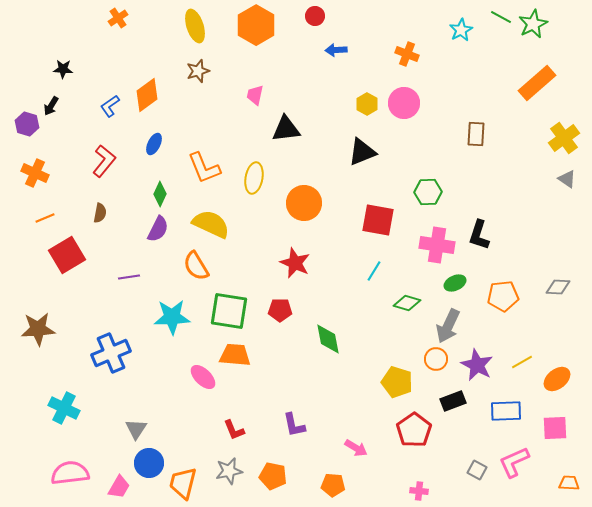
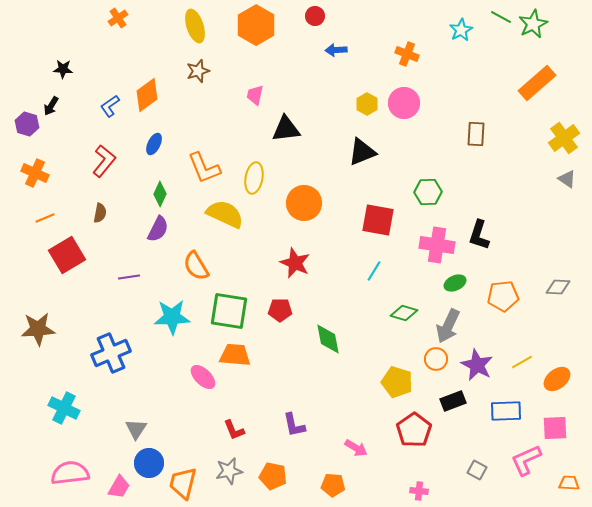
yellow semicircle at (211, 224): moved 14 px right, 10 px up
green diamond at (407, 303): moved 3 px left, 10 px down
pink L-shape at (514, 462): moved 12 px right, 2 px up
